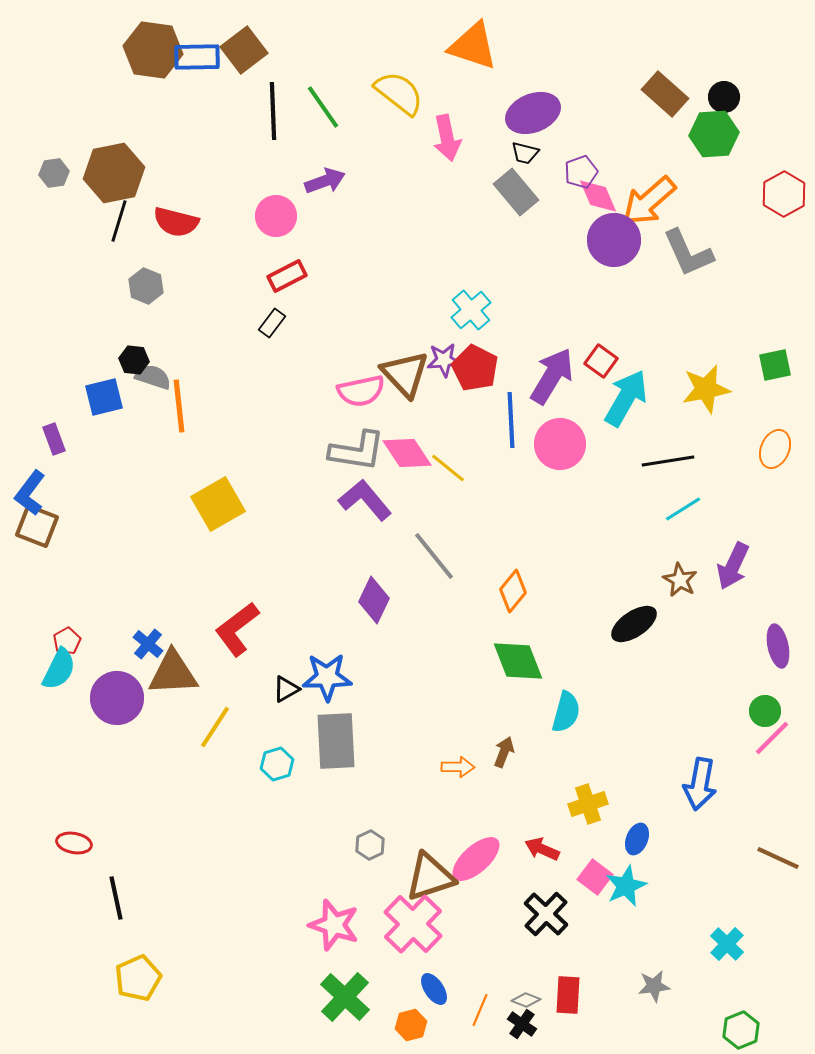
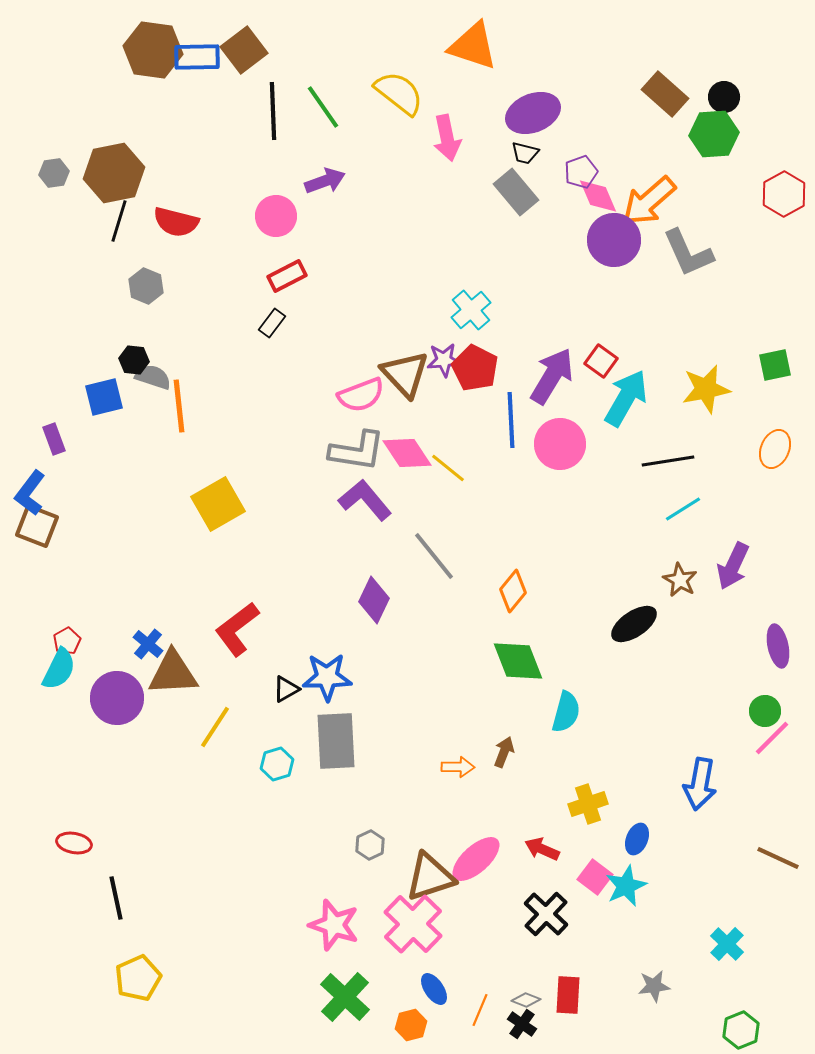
pink semicircle at (361, 391): moved 4 px down; rotated 9 degrees counterclockwise
